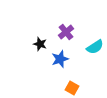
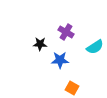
purple cross: rotated 21 degrees counterclockwise
black star: rotated 16 degrees counterclockwise
blue star: moved 1 px down; rotated 18 degrees clockwise
